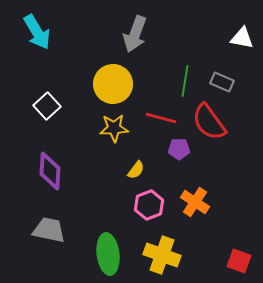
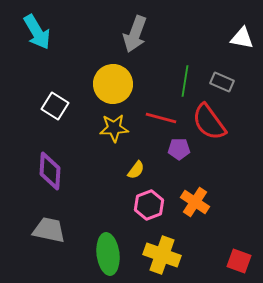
white square: moved 8 px right; rotated 16 degrees counterclockwise
